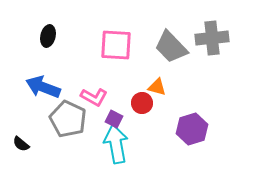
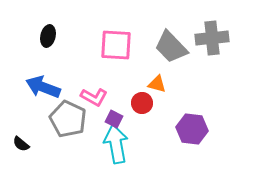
orange triangle: moved 3 px up
purple hexagon: rotated 24 degrees clockwise
